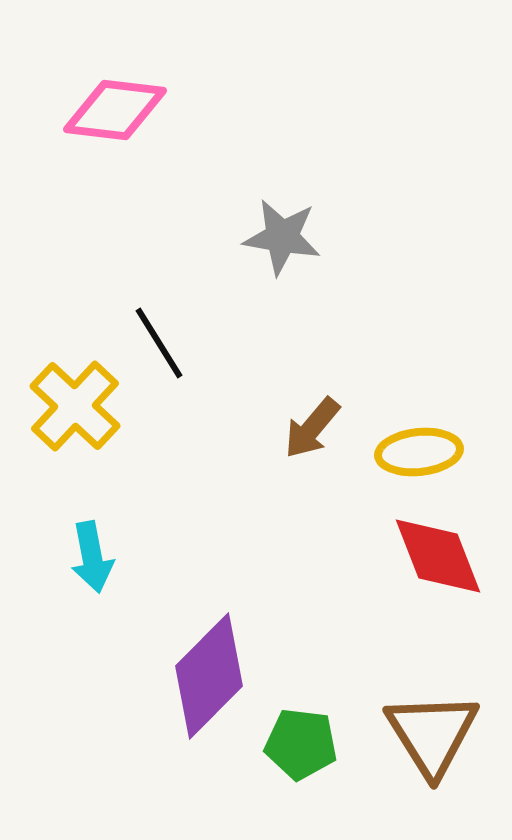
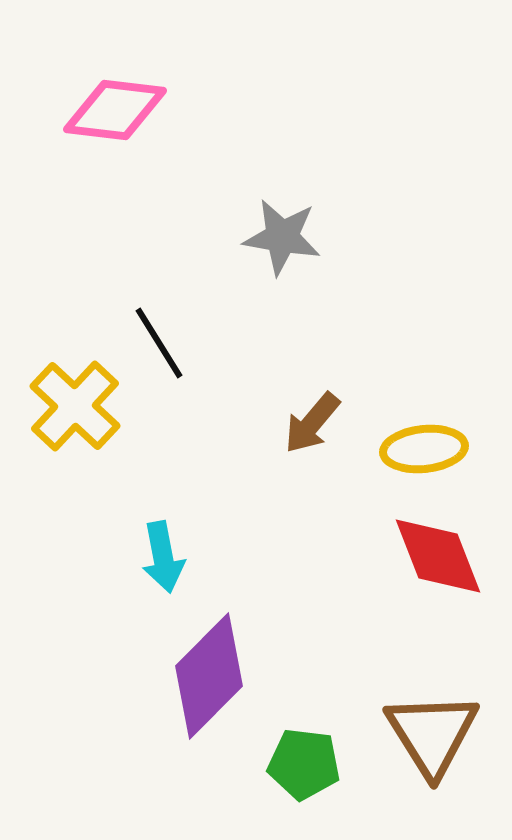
brown arrow: moved 5 px up
yellow ellipse: moved 5 px right, 3 px up
cyan arrow: moved 71 px right
green pentagon: moved 3 px right, 20 px down
